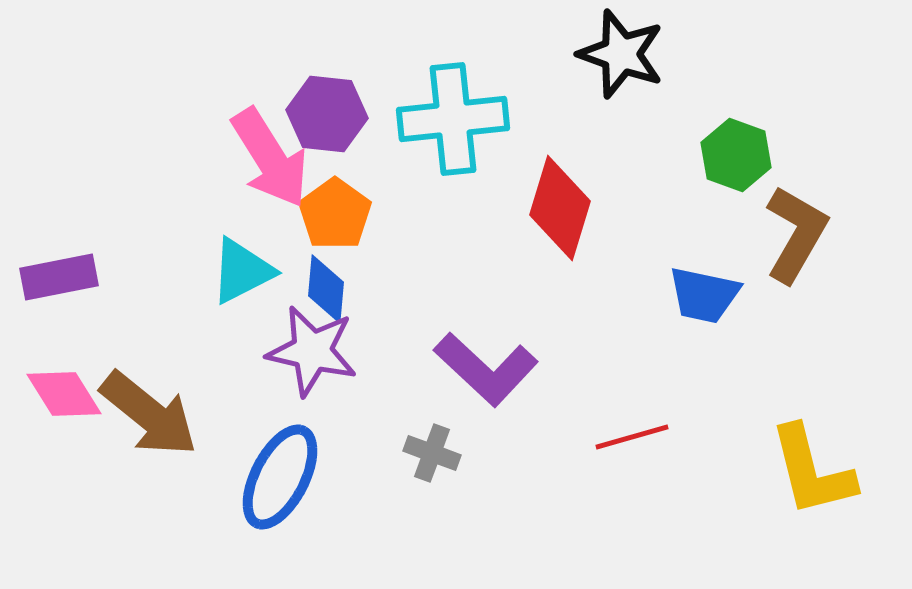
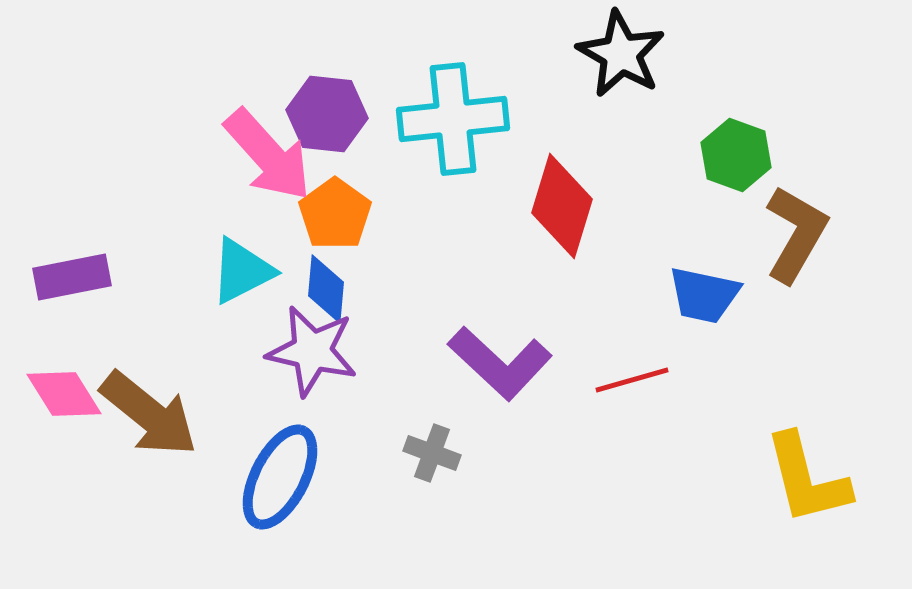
black star: rotated 10 degrees clockwise
pink arrow: moved 2 px left, 3 px up; rotated 10 degrees counterclockwise
red diamond: moved 2 px right, 2 px up
purple rectangle: moved 13 px right
purple L-shape: moved 14 px right, 6 px up
red line: moved 57 px up
yellow L-shape: moved 5 px left, 8 px down
